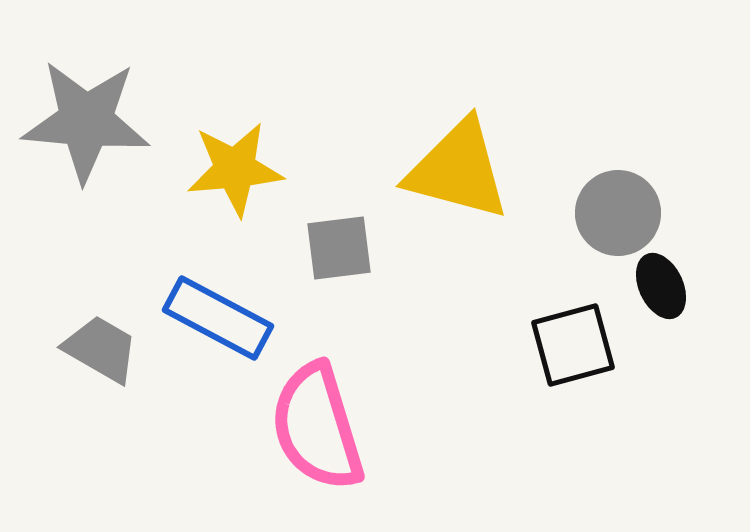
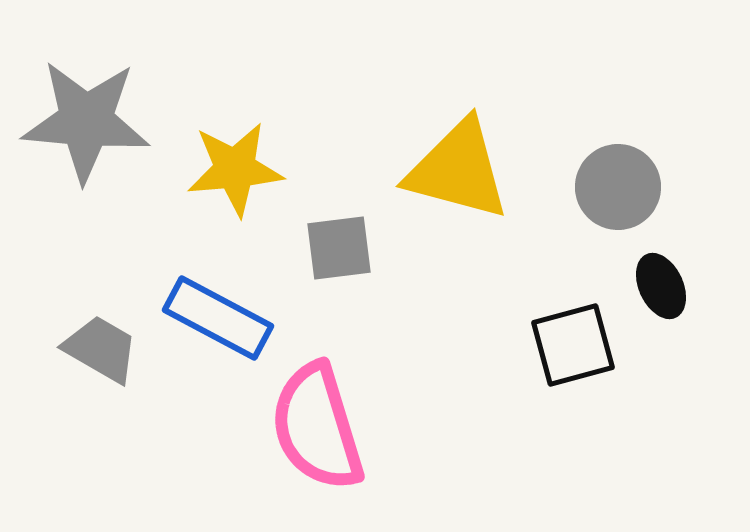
gray circle: moved 26 px up
